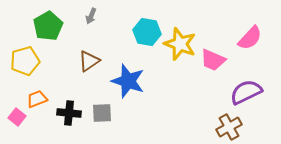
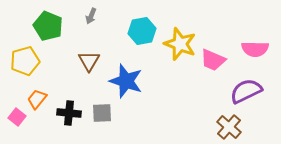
green pentagon: rotated 20 degrees counterclockwise
cyan hexagon: moved 5 px left, 1 px up; rotated 20 degrees counterclockwise
pink semicircle: moved 5 px right, 11 px down; rotated 48 degrees clockwise
brown triangle: rotated 25 degrees counterclockwise
blue star: moved 2 px left
purple semicircle: moved 1 px up
orange trapezoid: rotated 30 degrees counterclockwise
brown cross: rotated 20 degrees counterclockwise
